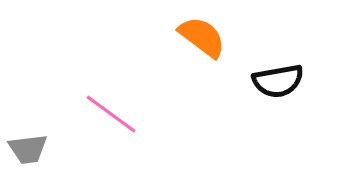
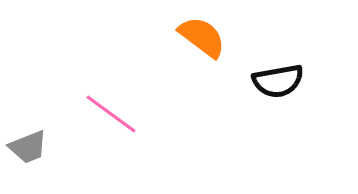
gray trapezoid: moved 2 px up; rotated 15 degrees counterclockwise
